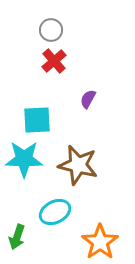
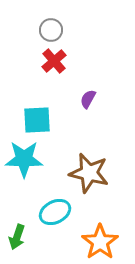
brown star: moved 11 px right, 8 px down
